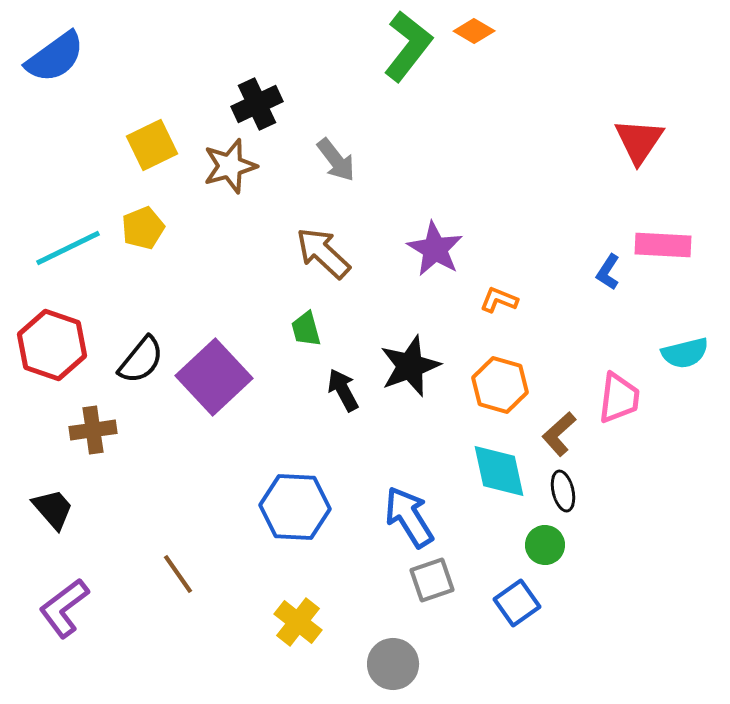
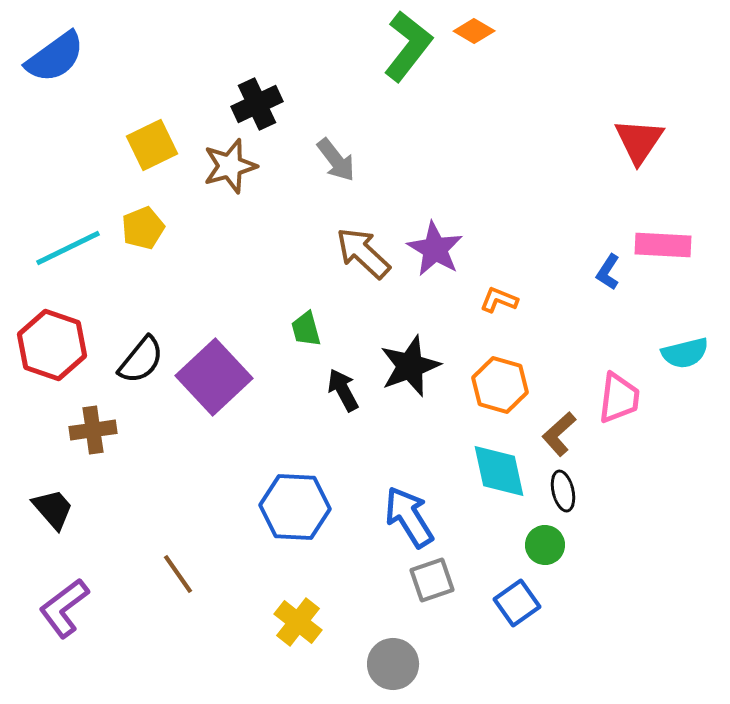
brown arrow: moved 40 px right
